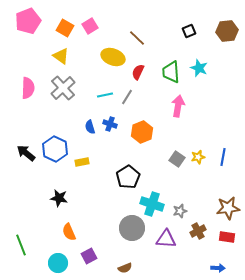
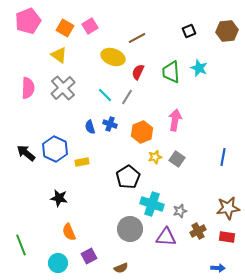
brown line: rotated 72 degrees counterclockwise
yellow triangle: moved 2 px left, 1 px up
cyan line: rotated 56 degrees clockwise
pink arrow: moved 3 px left, 14 px down
yellow star: moved 43 px left
gray circle: moved 2 px left, 1 px down
purple triangle: moved 2 px up
brown semicircle: moved 4 px left
